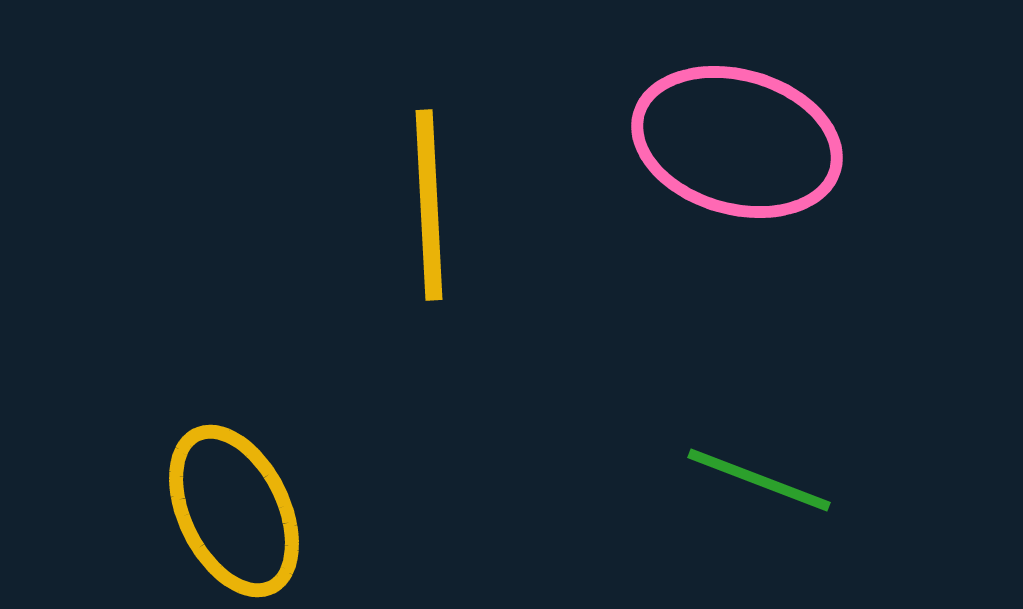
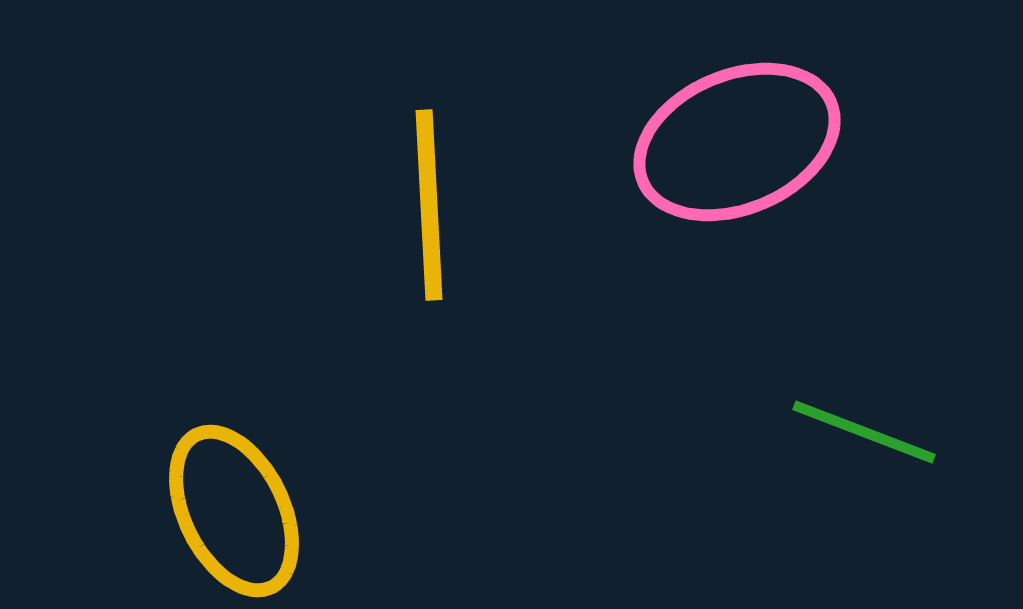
pink ellipse: rotated 39 degrees counterclockwise
green line: moved 105 px right, 48 px up
